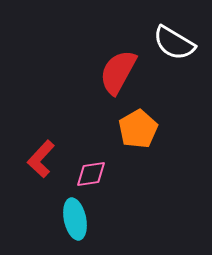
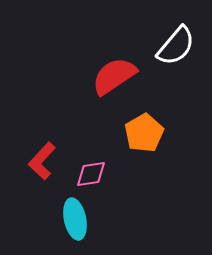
white semicircle: moved 2 px right, 3 px down; rotated 81 degrees counterclockwise
red semicircle: moved 4 px left, 4 px down; rotated 27 degrees clockwise
orange pentagon: moved 6 px right, 4 px down
red L-shape: moved 1 px right, 2 px down
